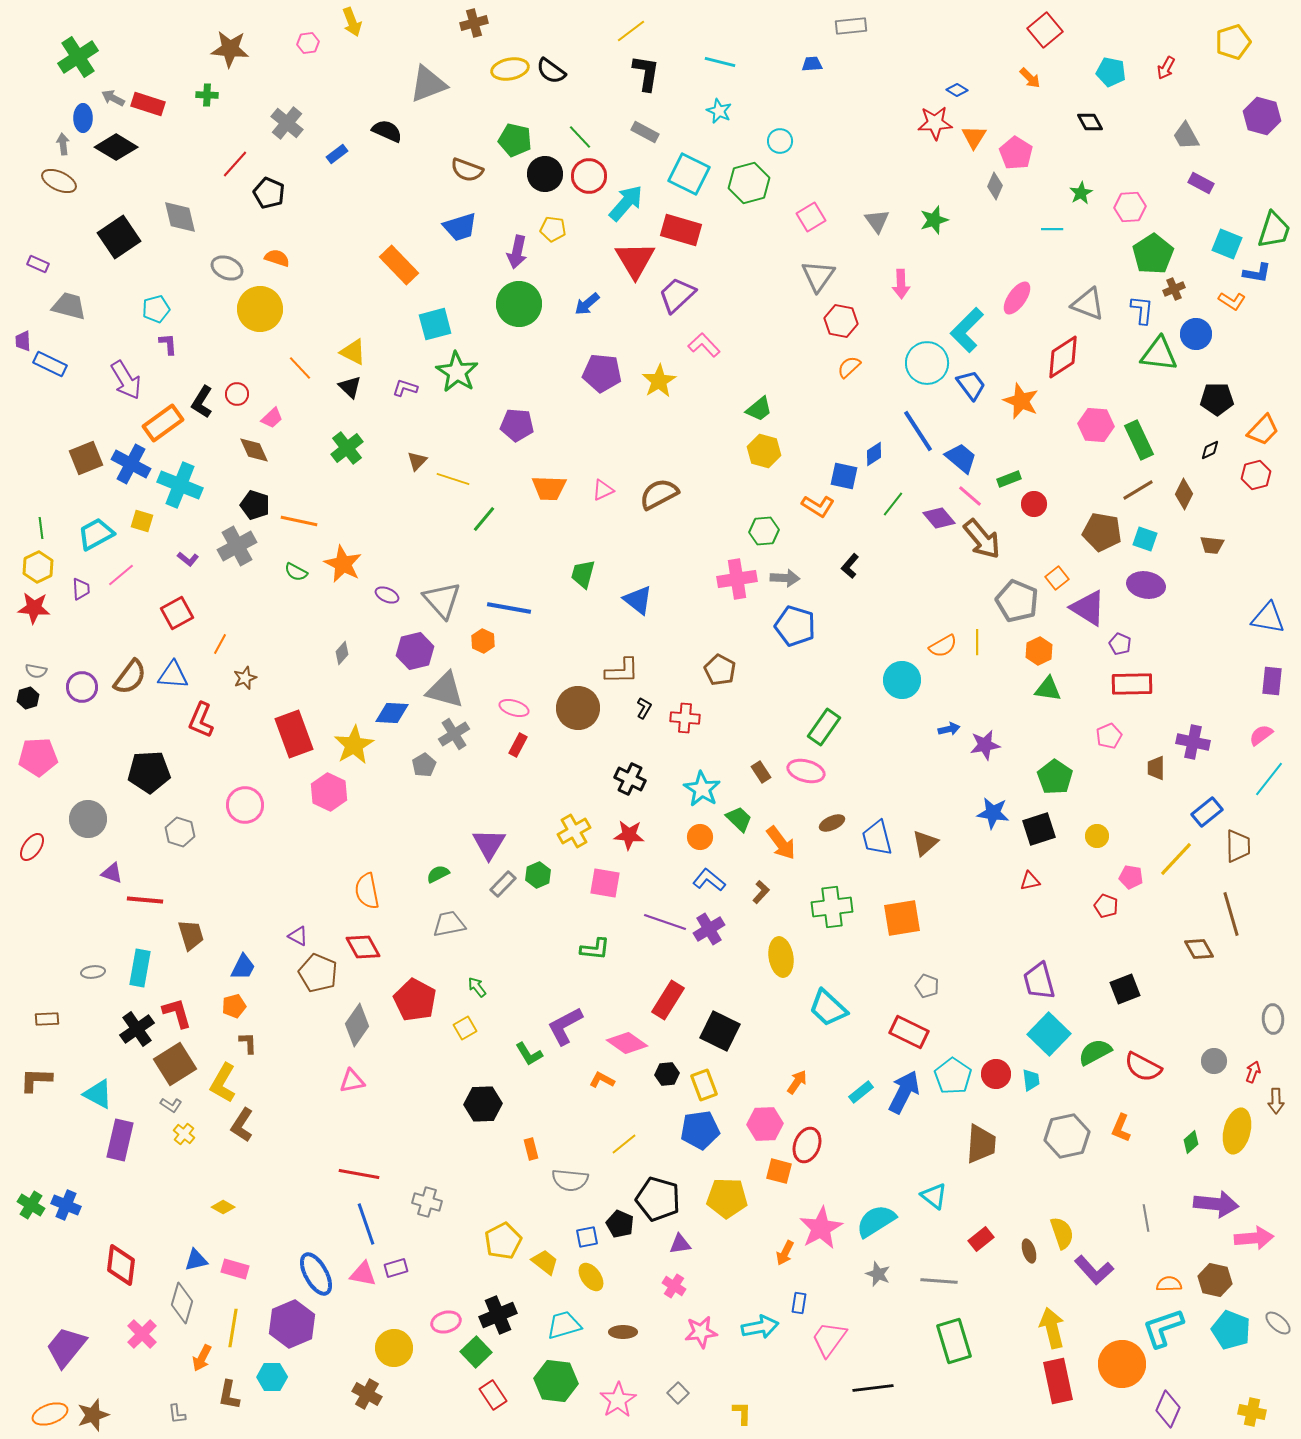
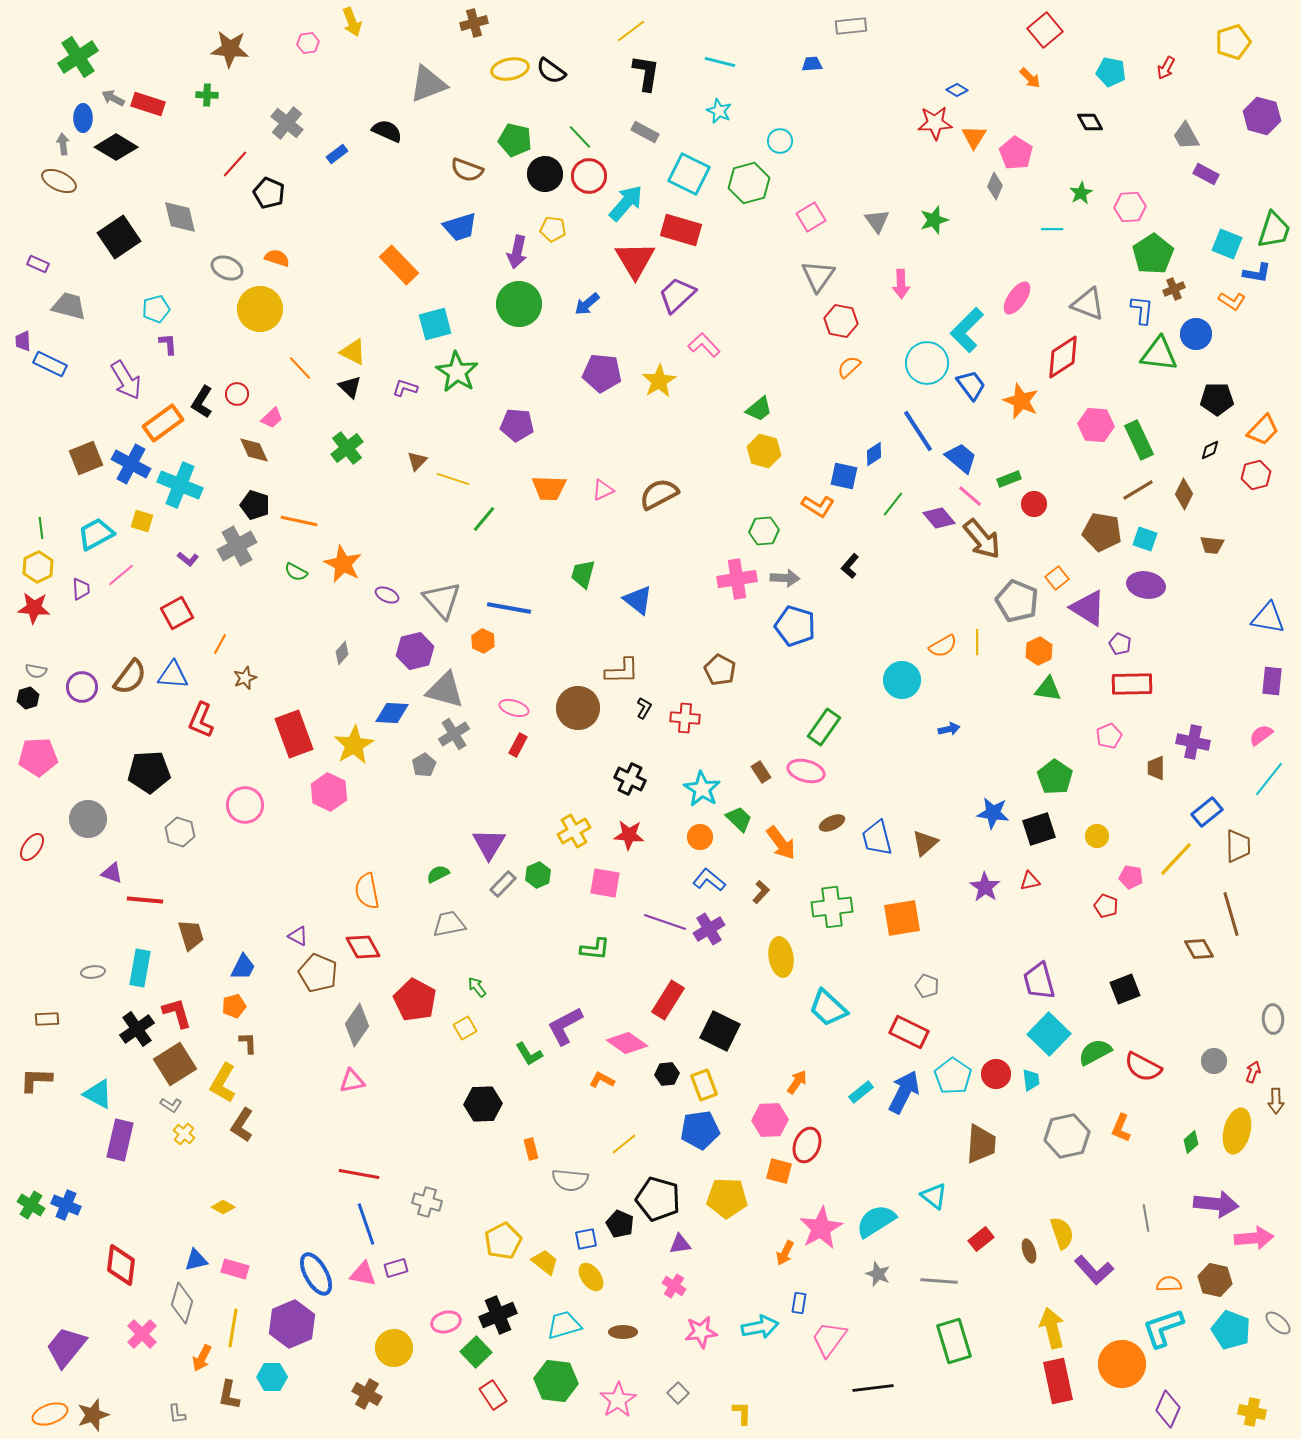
purple rectangle at (1201, 183): moved 5 px right, 9 px up
purple star at (985, 745): moved 142 px down; rotated 28 degrees counterclockwise
pink hexagon at (765, 1124): moved 5 px right, 4 px up
blue square at (587, 1237): moved 1 px left, 2 px down
